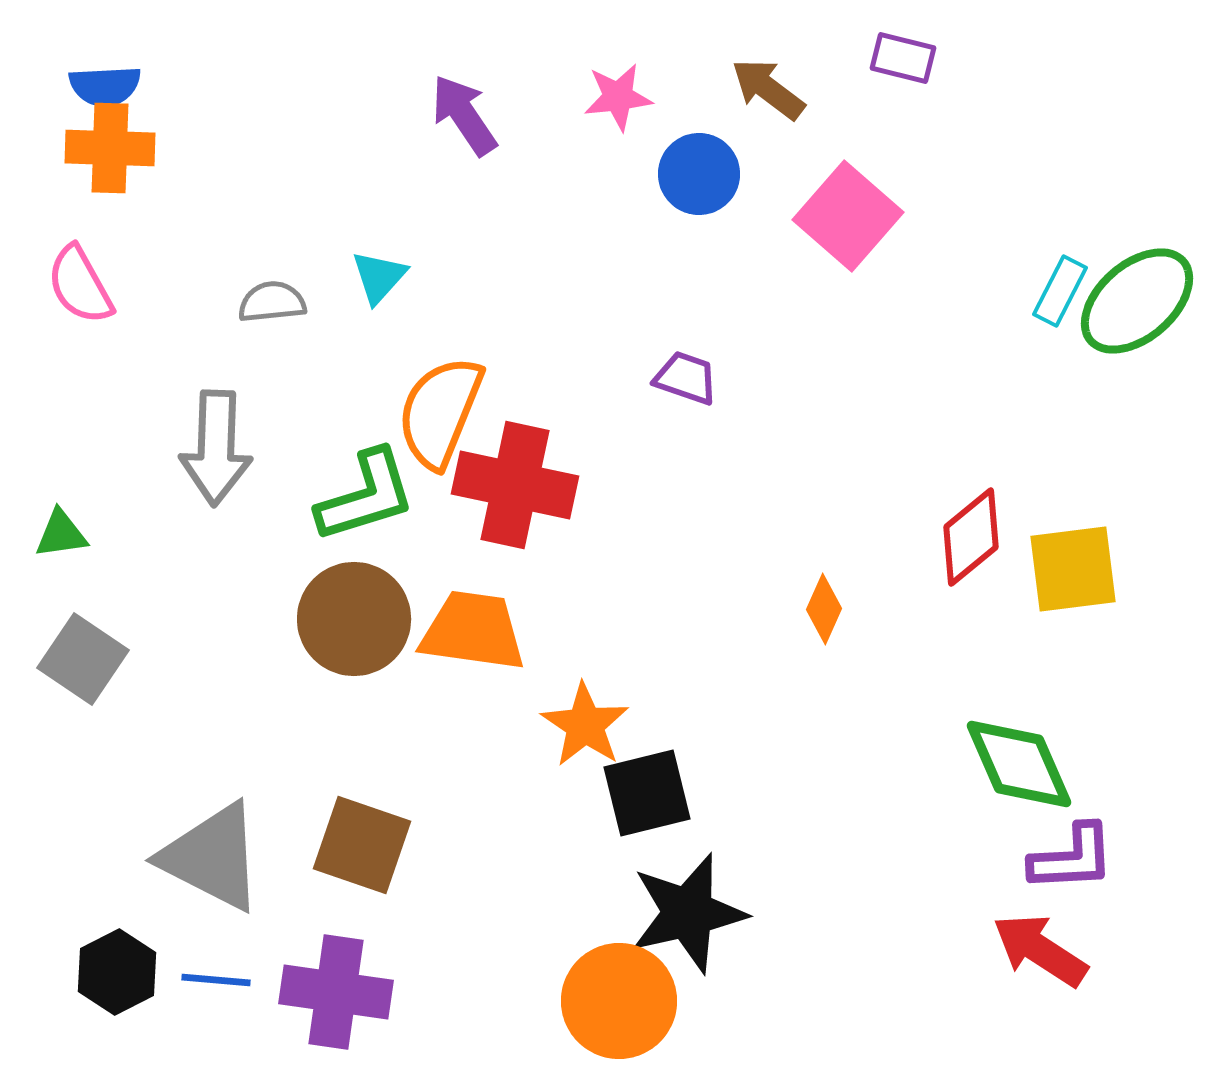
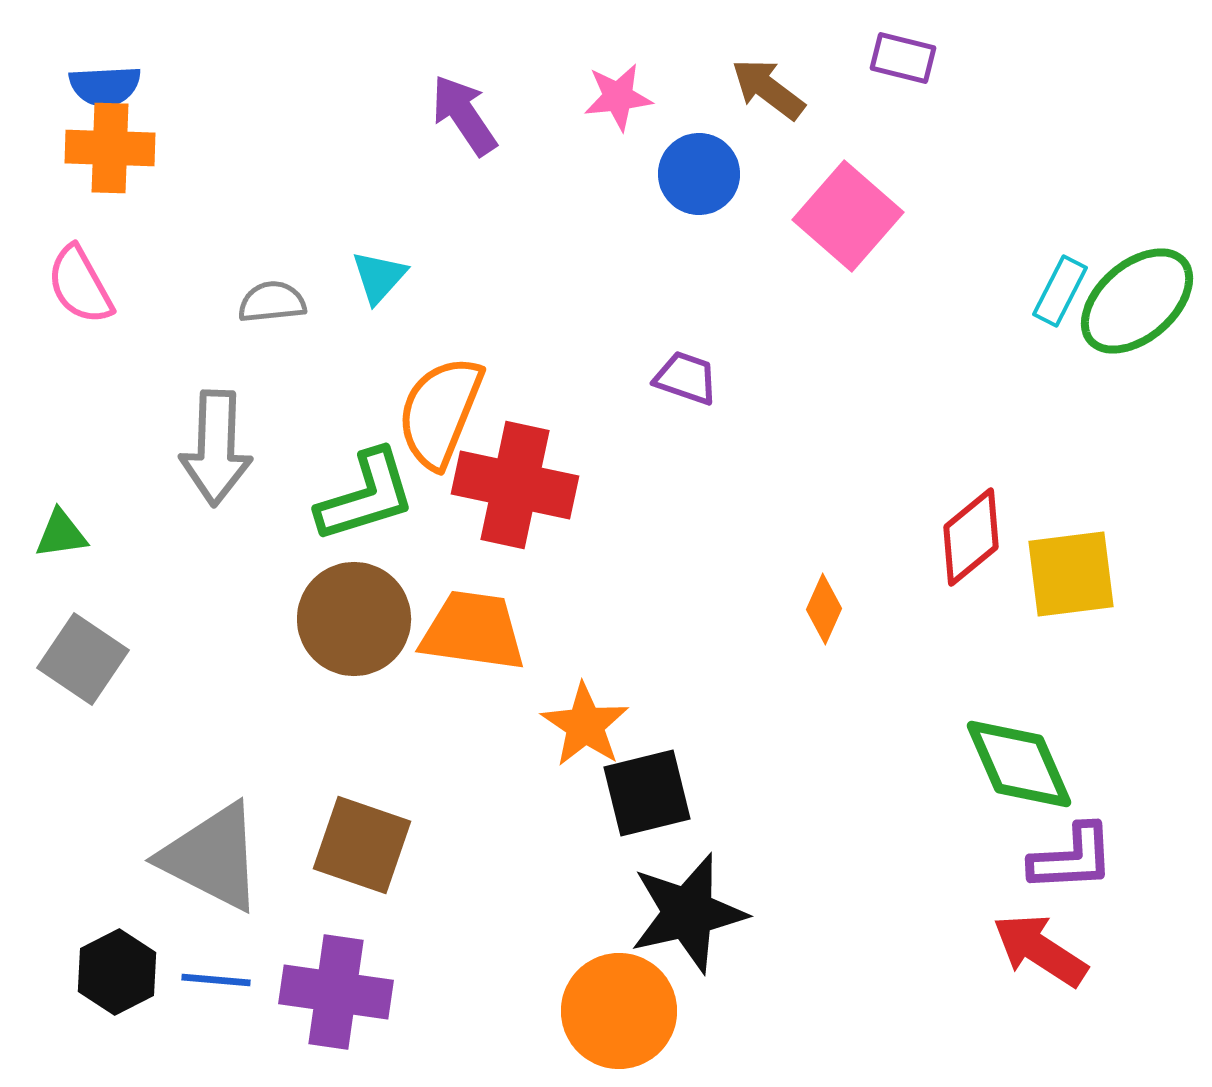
yellow square: moved 2 px left, 5 px down
orange circle: moved 10 px down
